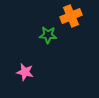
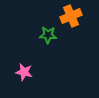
pink star: moved 1 px left
